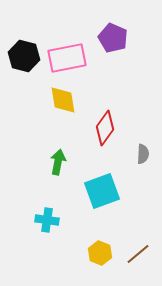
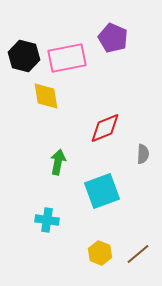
yellow diamond: moved 17 px left, 4 px up
red diamond: rotated 32 degrees clockwise
